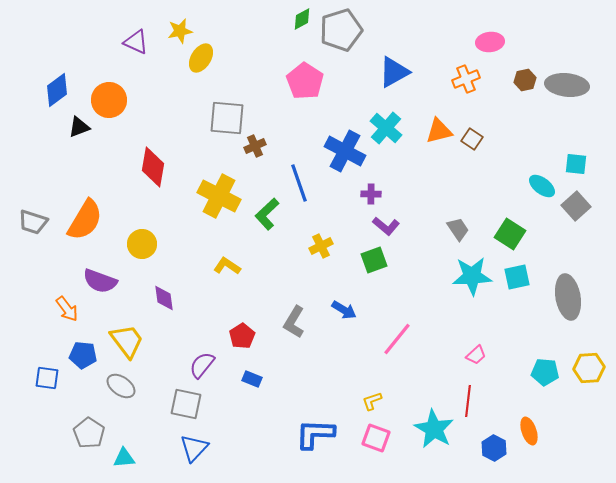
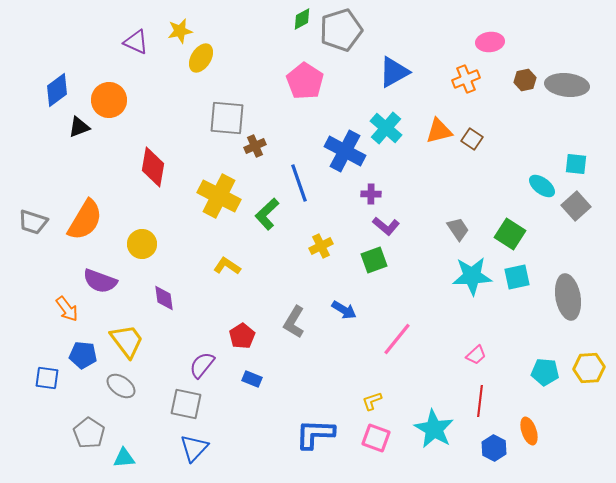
red line at (468, 401): moved 12 px right
